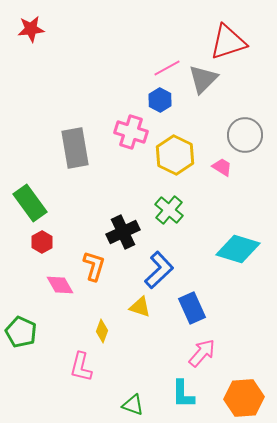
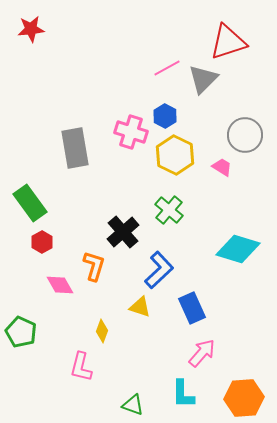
blue hexagon: moved 5 px right, 16 px down
black cross: rotated 16 degrees counterclockwise
